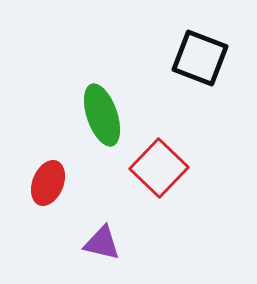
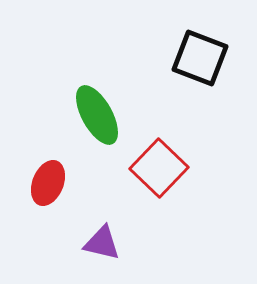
green ellipse: moved 5 px left; rotated 10 degrees counterclockwise
